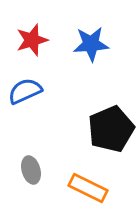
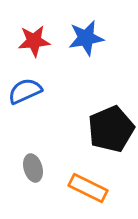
red star: moved 2 px right, 1 px down; rotated 12 degrees clockwise
blue star: moved 5 px left, 6 px up; rotated 6 degrees counterclockwise
gray ellipse: moved 2 px right, 2 px up
